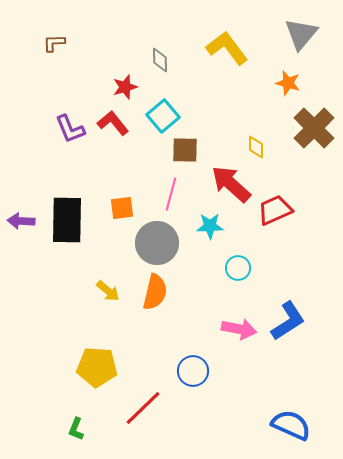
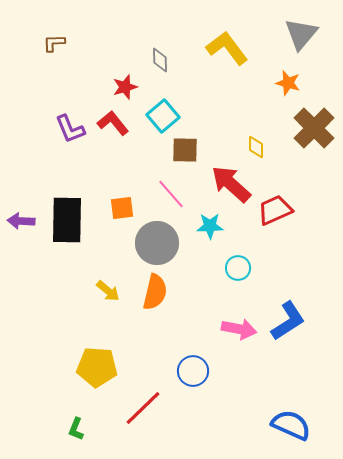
pink line: rotated 56 degrees counterclockwise
